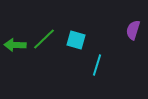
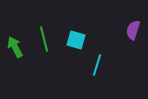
green line: rotated 60 degrees counterclockwise
green arrow: moved 2 px down; rotated 60 degrees clockwise
